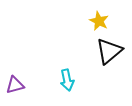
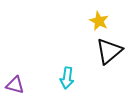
cyan arrow: moved 2 px up; rotated 20 degrees clockwise
purple triangle: rotated 30 degrees clockwise
